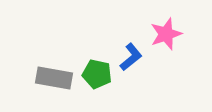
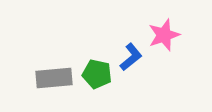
pink star: moved 2 px left, 1 px down
gray rectangle: rotated 15 degrees counterclockwise
